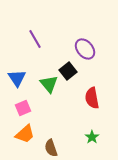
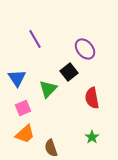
black square: moved 1 px right, 1 px down
green triangle: moved 1 px left, 5 px down; rotated 24 degrees clockwise
